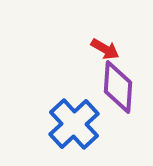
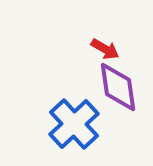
purple diamond: rotated 12 degrees counterclockwise
